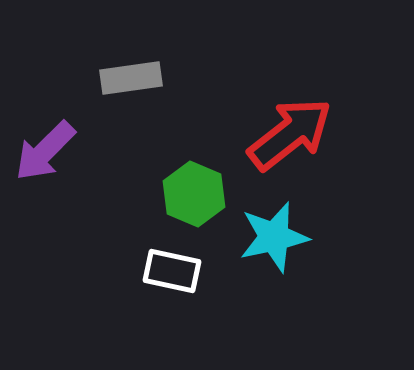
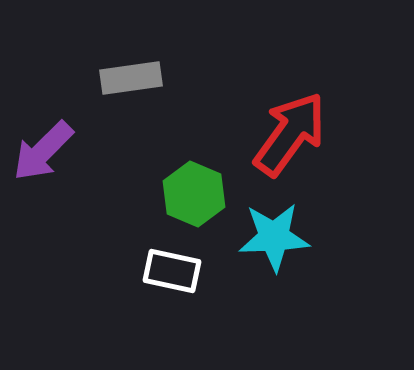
red arrow: rotated 16 degrees counterclockwise
purple arrow: moved 2 px left
cyan star: rotated 10 degrees clockwise
